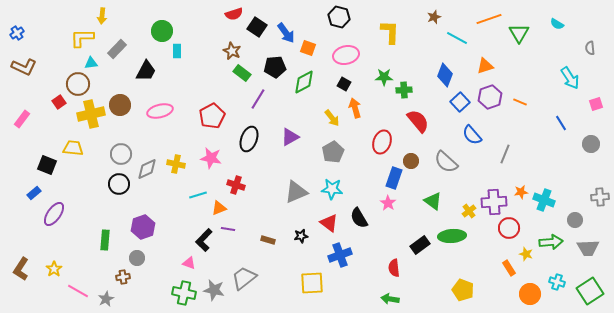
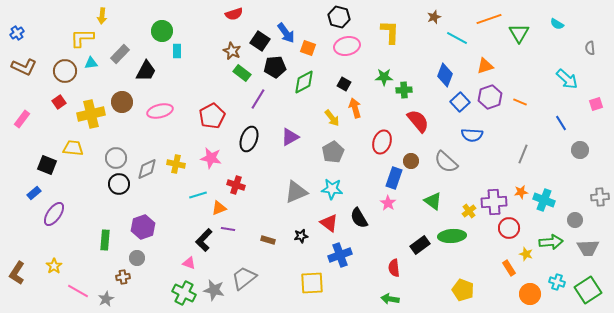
black square at (257, 27): moved 3 px right, 14 px down
gray rectangle at (117, 49): moved 3 px right, 5 px down
pink ellipse at (346, 55): moved 1 px right, 9 px up
cyan arrow at (570, 78): moved 3 px left, 1 px down; rotated 15 degrees counterclockwise
brown circle at (78, 84): moved 13 px left, 13 px up
brown circle at (120, 105): moved 2 px right, 3 px up
blue semicircle at (472, 135): rotated 45 degrees counterclockwise
gray circle at (591, 144): moved 11 px left, 6 px down
gray circle at (121, 154): moved 5 px left, 4 px down
gray line at (505, 154): moved 18 px right
brown L-shape at (21, 269): moved 4 px left, 4 px down
yellow star at (54, 269): moved 3 px up
green square at (590, 291): moved 2 px left, 1 px up
green cross at (184, 293): rotated 15 degrees clockwise
